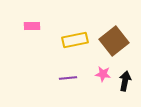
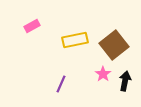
pink rectangle: rotated 28 degrees counterclockwise
brown square: moved 4 px down
pink star: rotated 28 degrees clockwise
purple line: moved 7 px left, 6 px down; rotated 60 degrees counterclockwise
